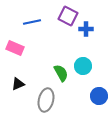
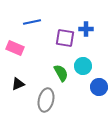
purple square: moved 3 px left, 22 px down; rotated 18 degrees counterclockwise
blue circle: moved 9 px up
